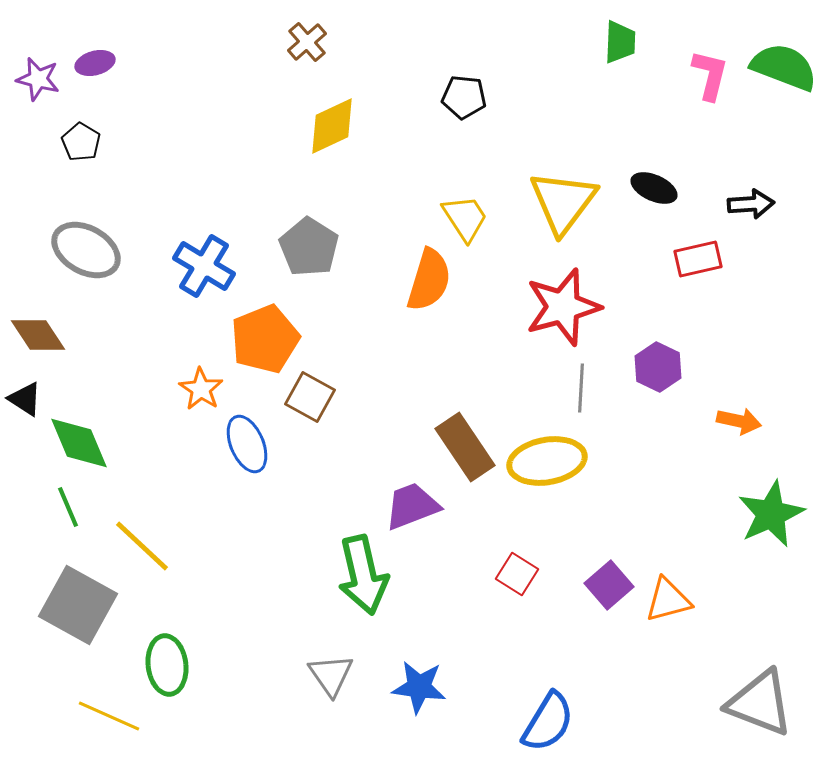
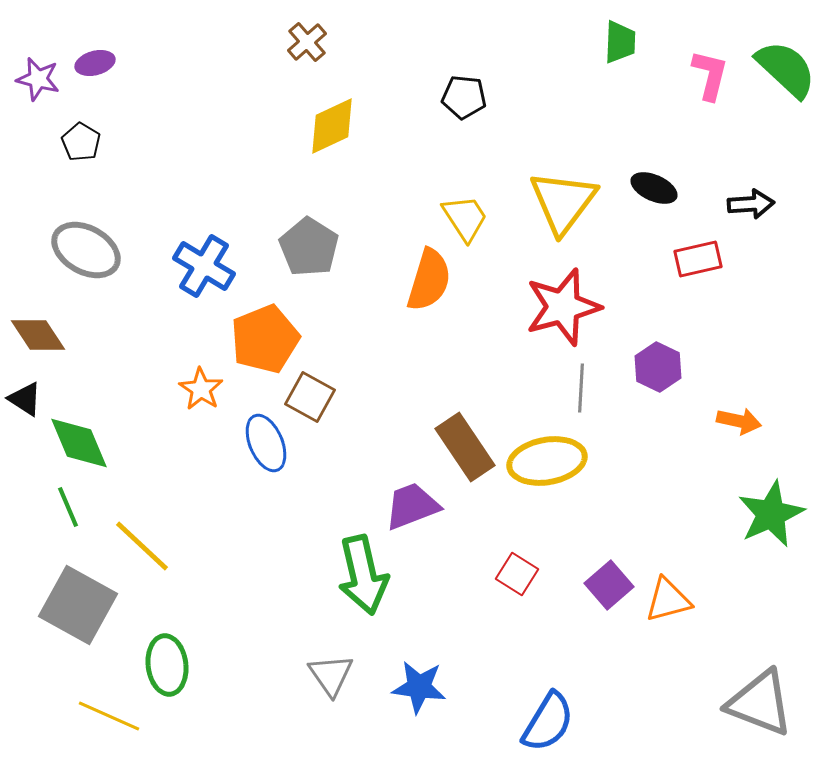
green semicircle at (784, 67): moved 2 px right, 2 px down; rotated 22 degrees clockwise
blue ellipse at (247, 444): moved 19 px right, 1 px up
